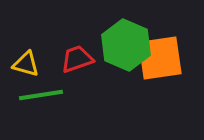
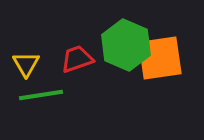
yellow triangle: rotated 44 degrees clockwise
